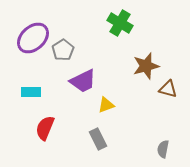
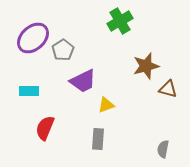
green cross: moved 2 px up; rotated 30 degrees clockwise
cyan rectangle: moved 2 px left, 1 px up
gray rectangle: rotated 30 degrees clockwise
